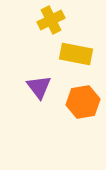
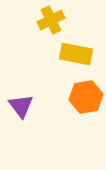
purple triangle: moved 18 px left, 19 px down
orange hexagon: moved 3 px right, 5 px up
